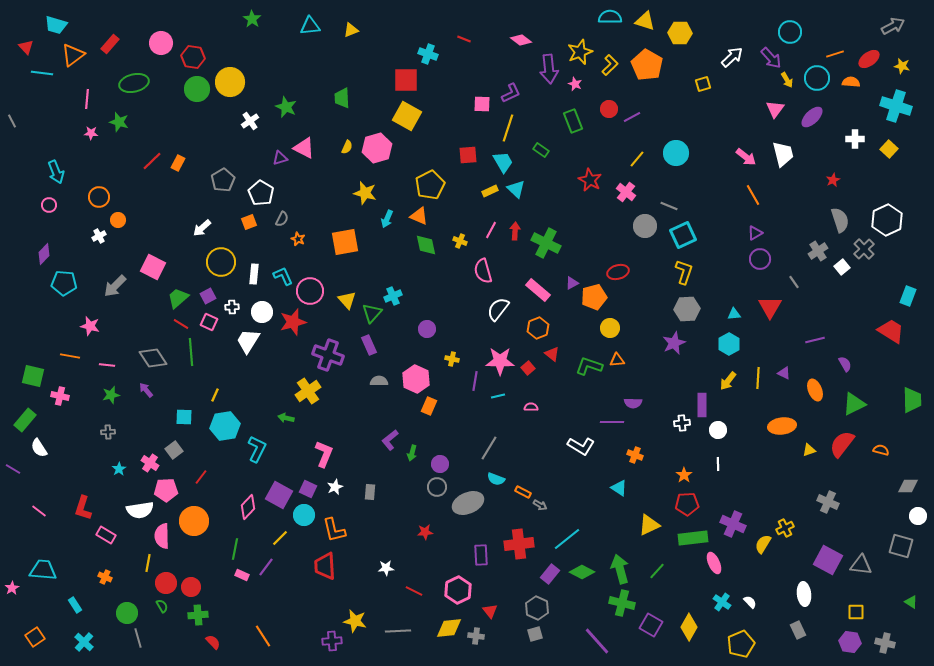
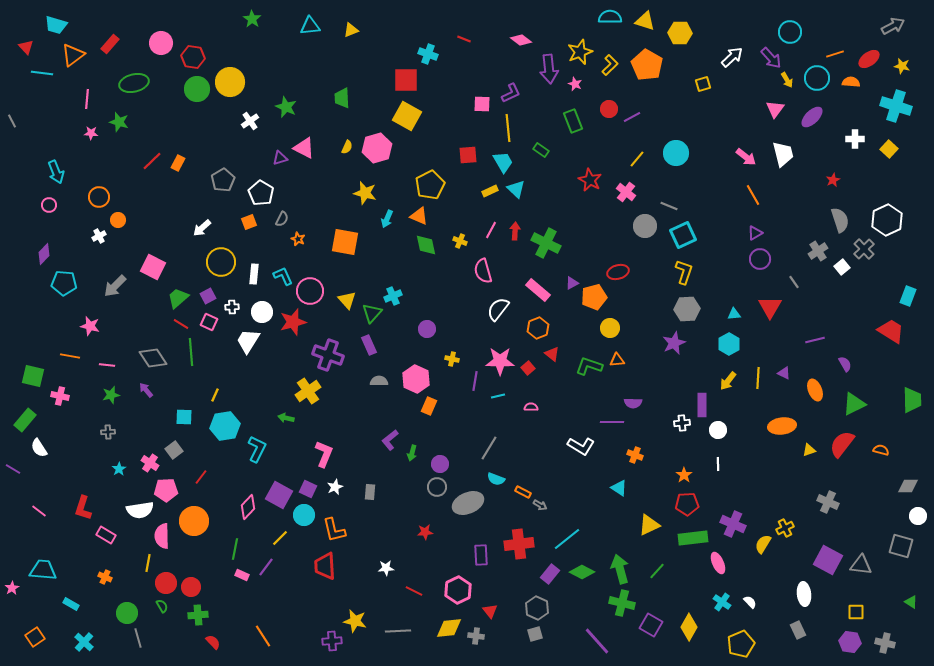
yellow line at (508, 128): rotated 24 degrees counterclockwise
orange square at (345, 242): rotated 20 degrees clockwise
pink ellipse at (714, 563): moved 4 px right
cyan rectangle at (75, 605): moved 4 px left, 1 px up; rotated 28 degrees counterclockwise
